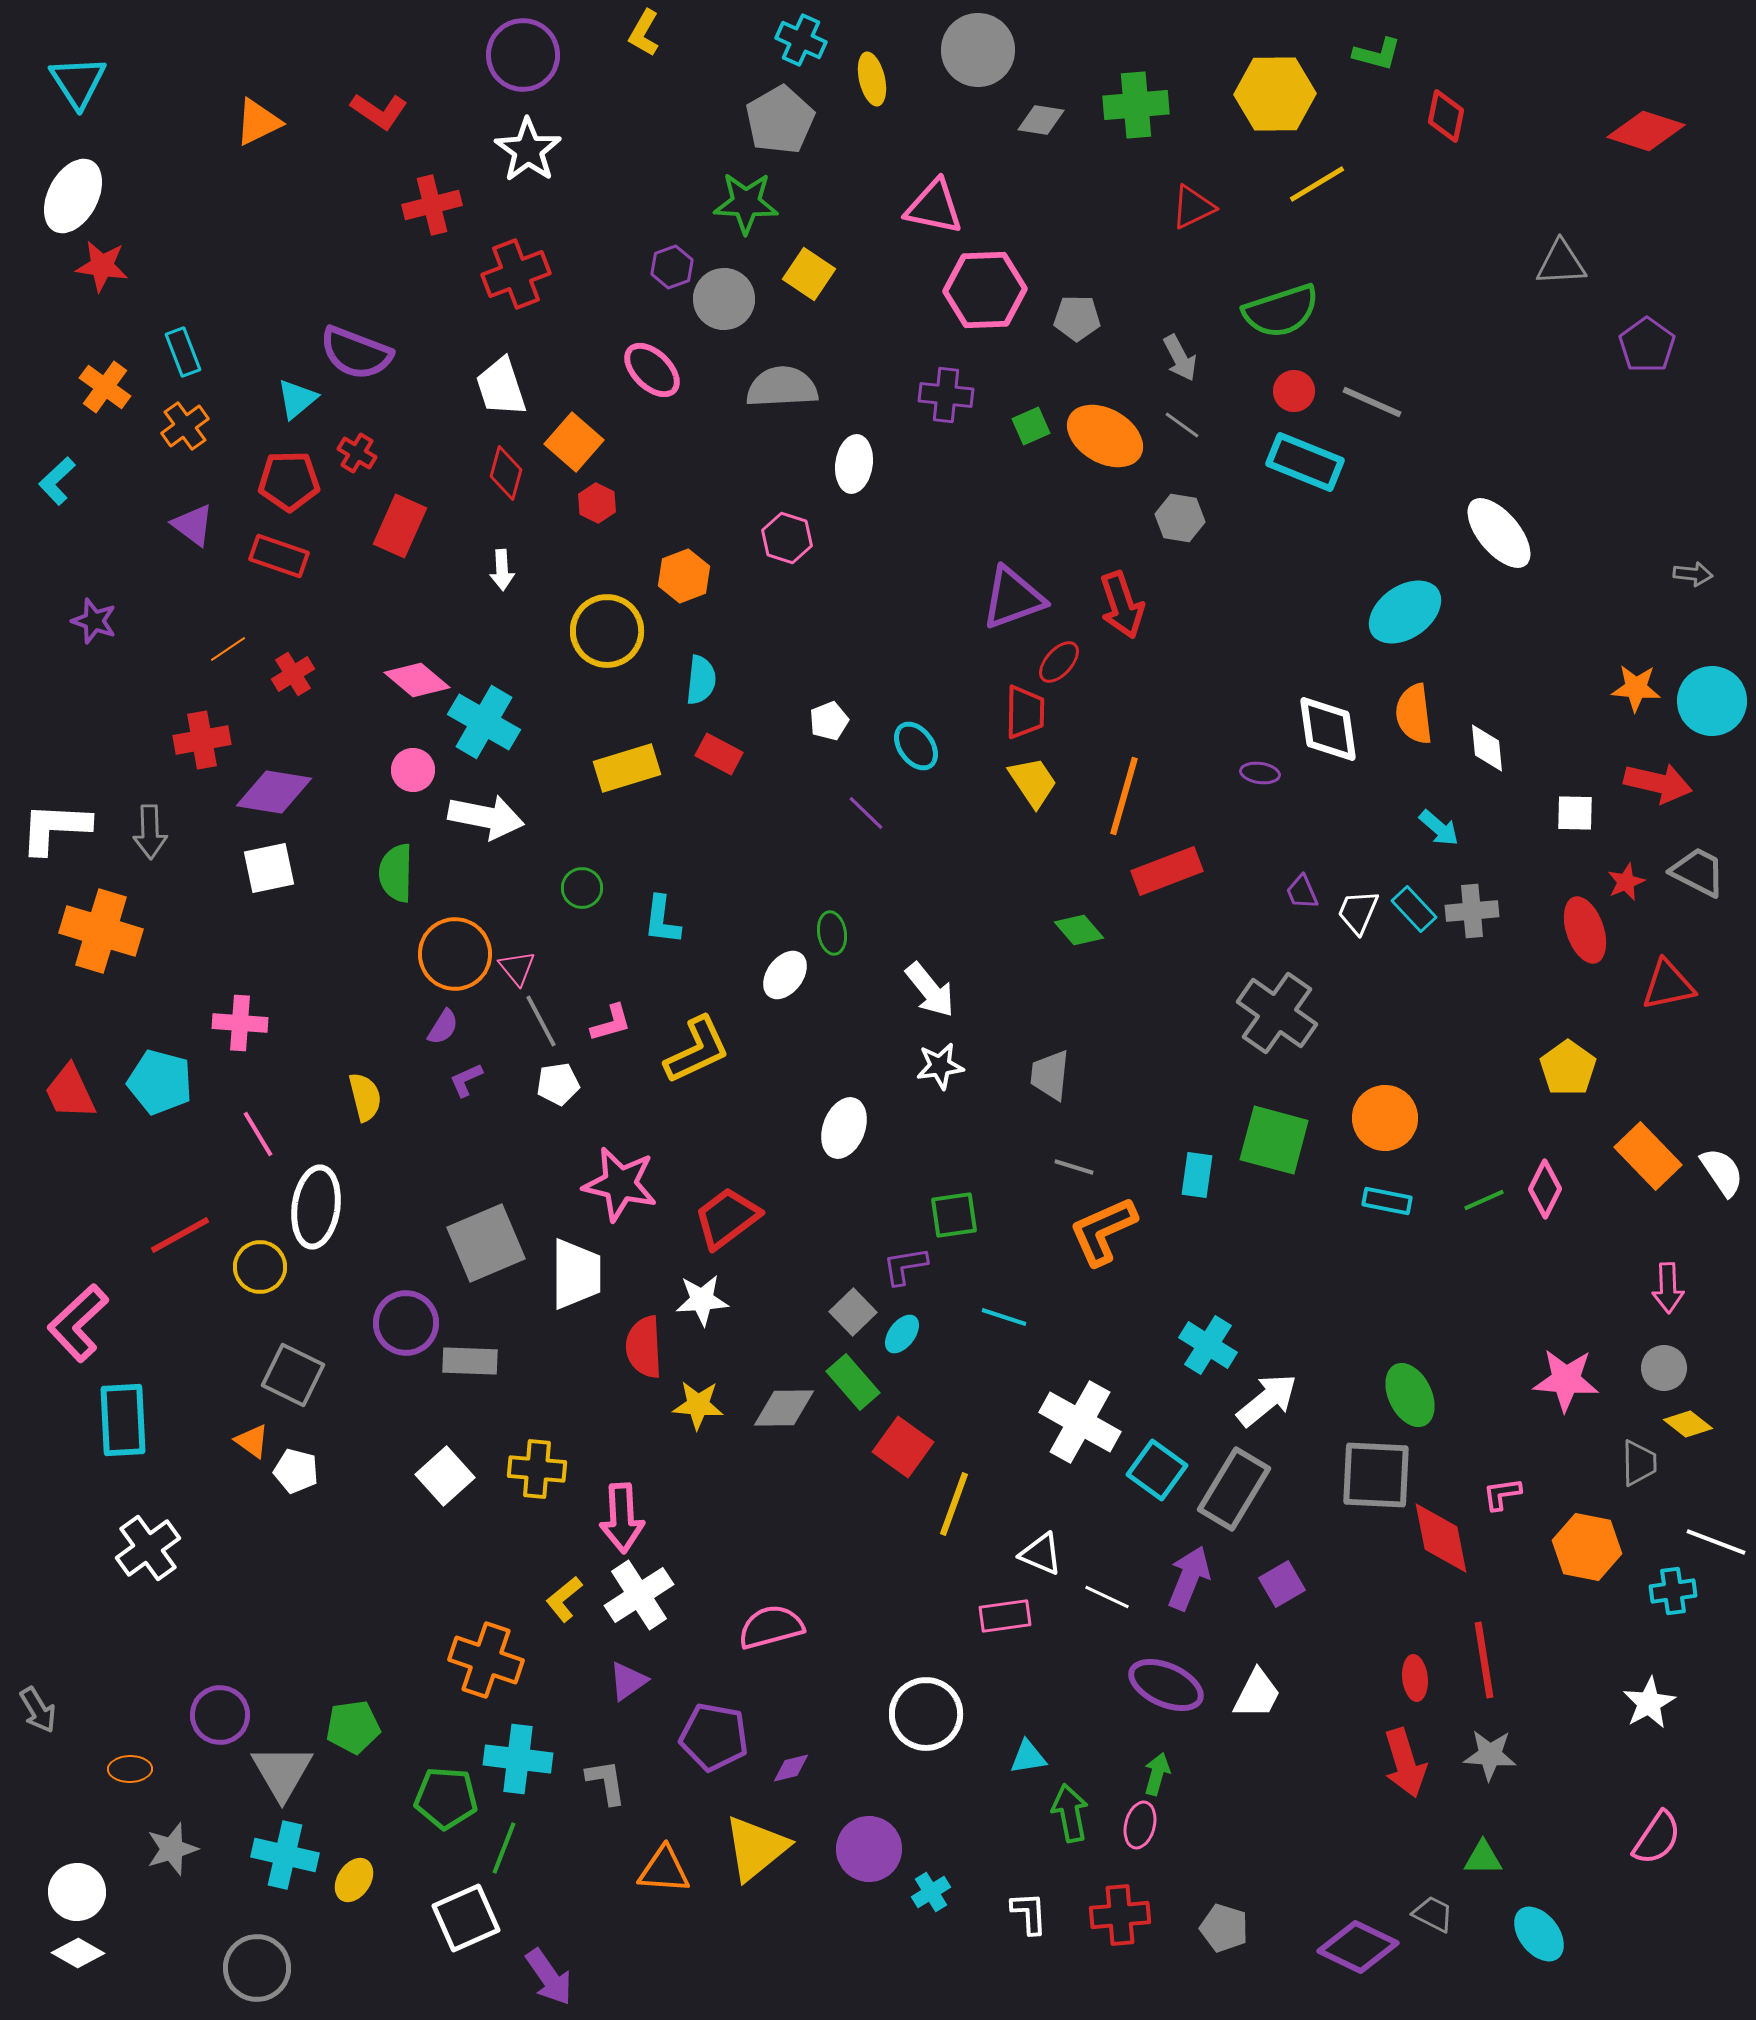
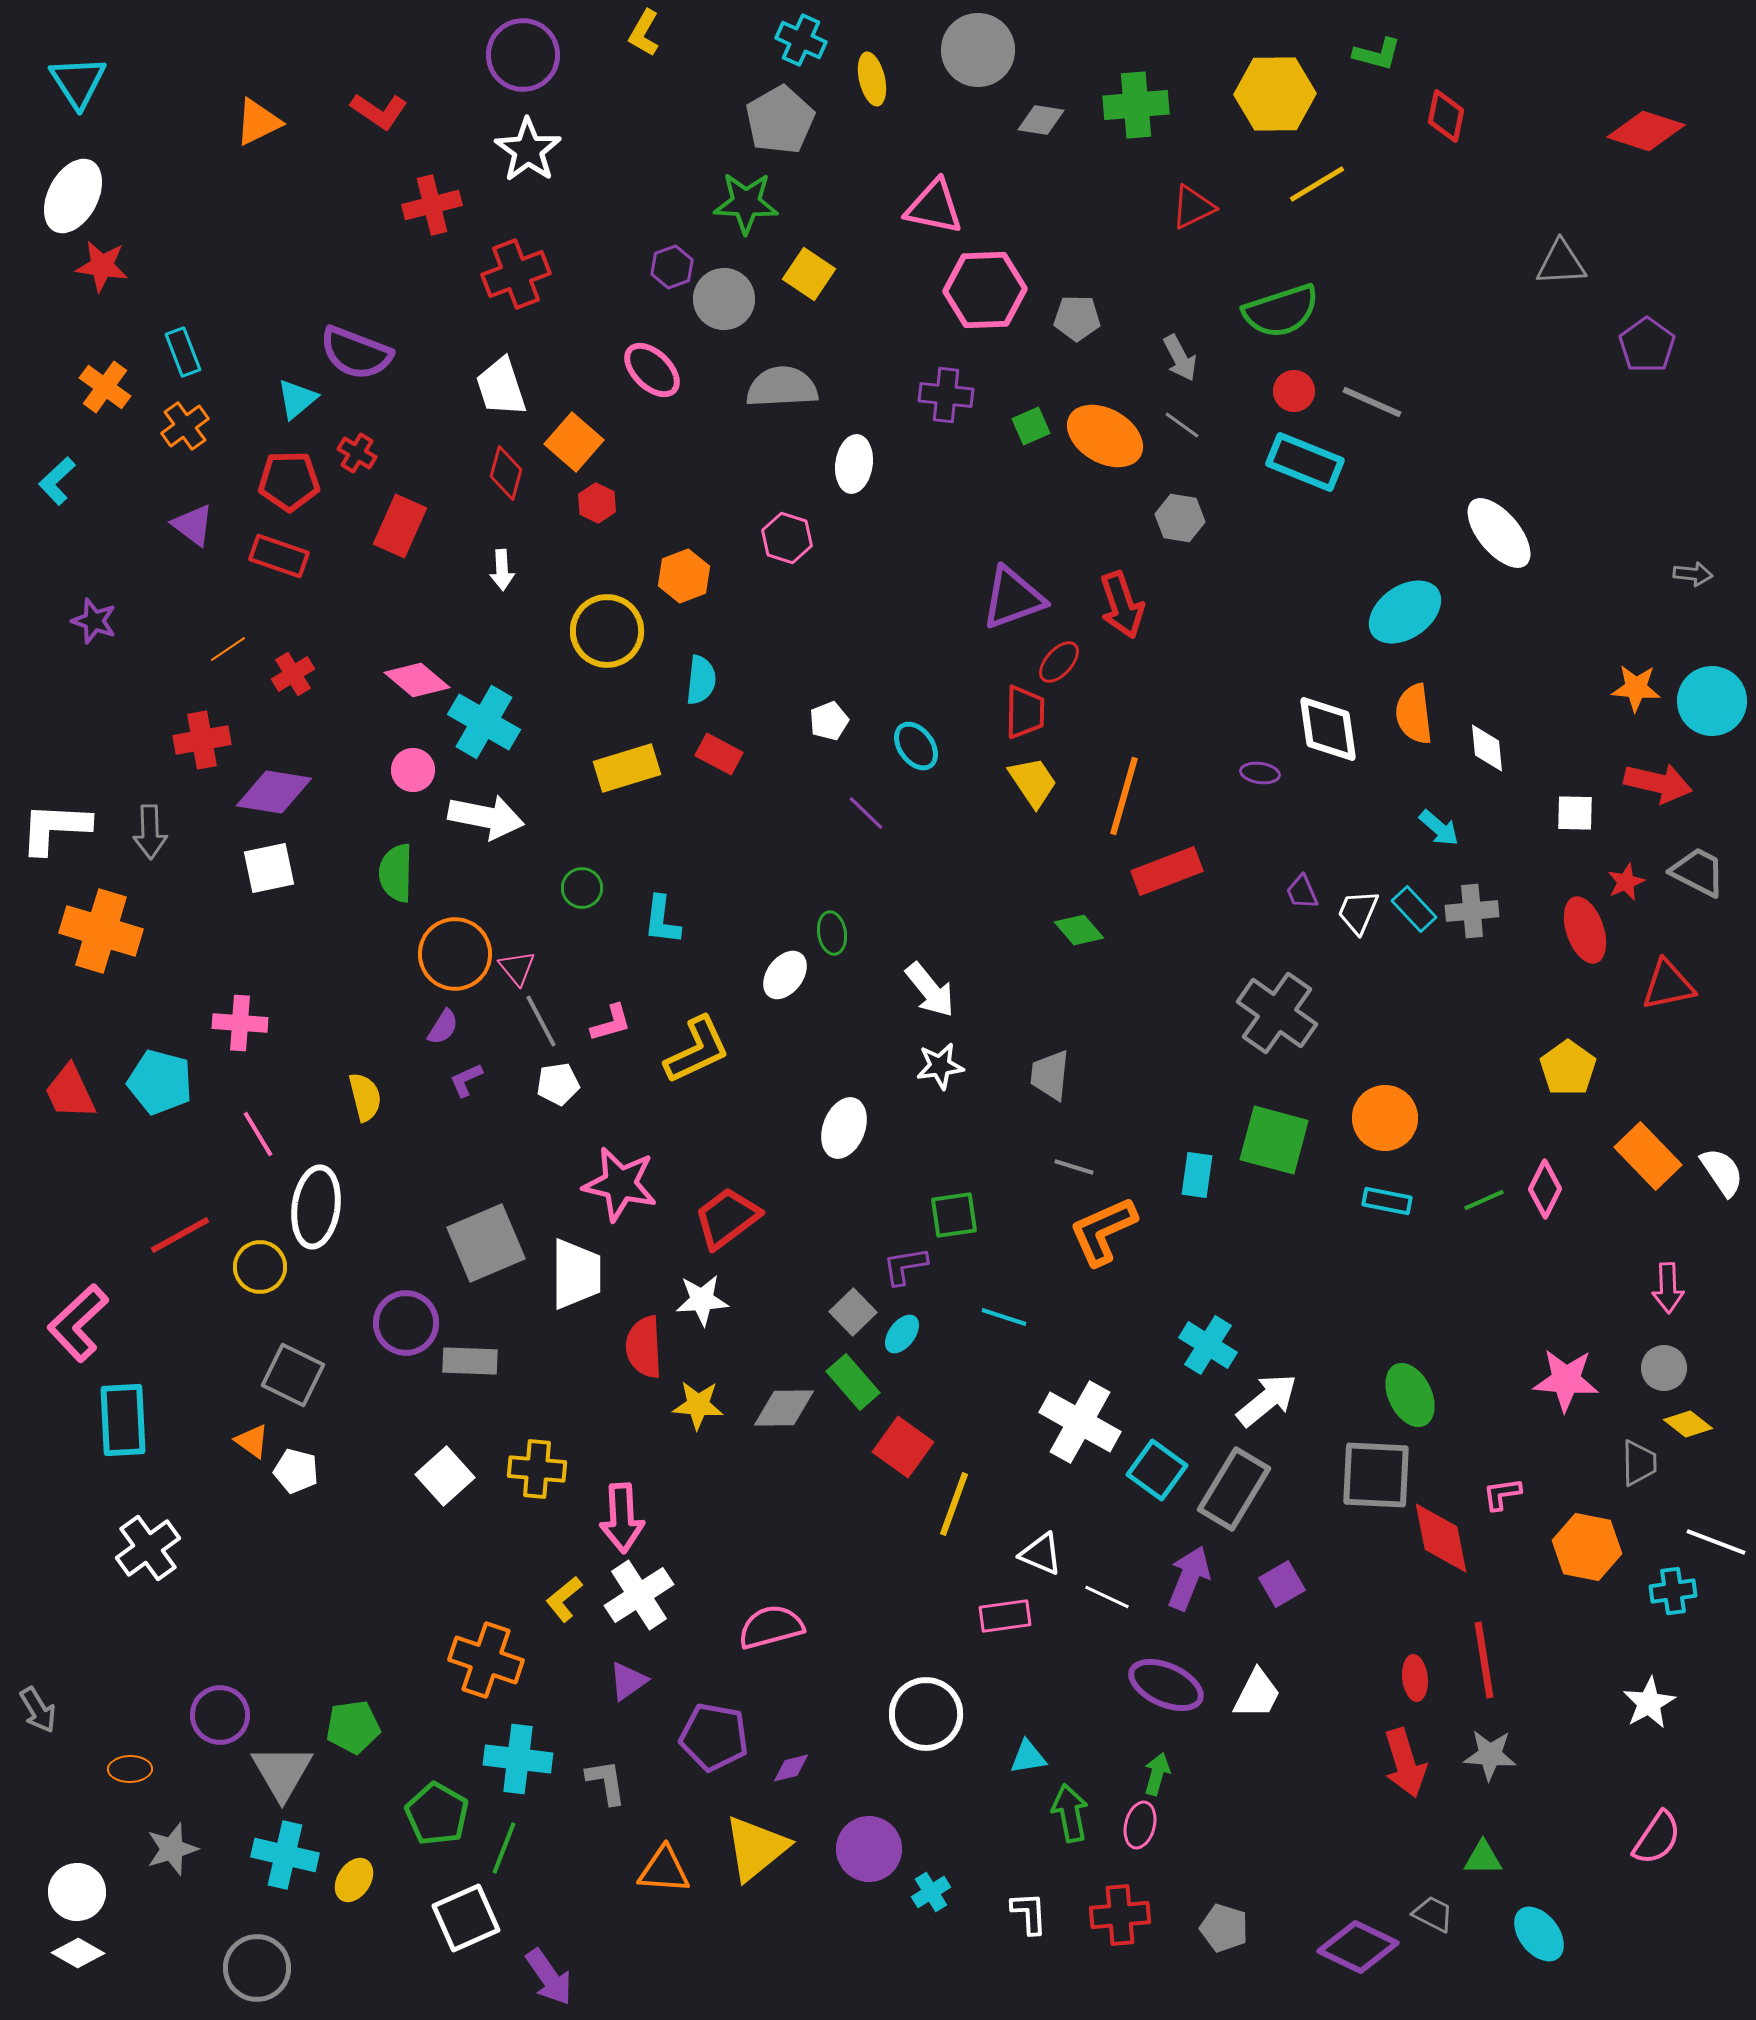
green pentagon at (446, 1798): moved 9 px left, 16 px down; rotated 26 degrees clockwise
